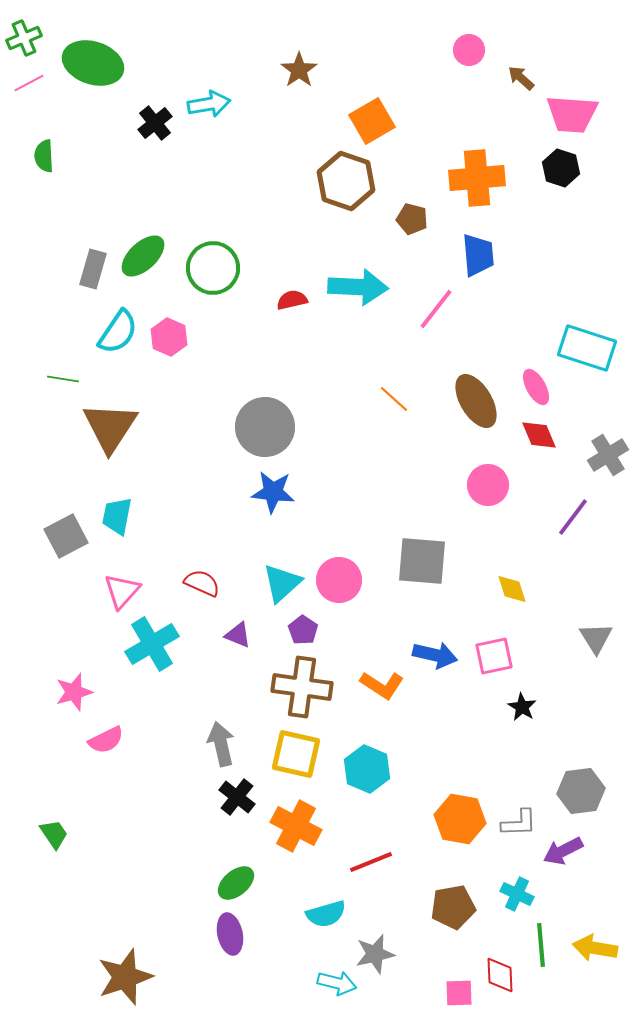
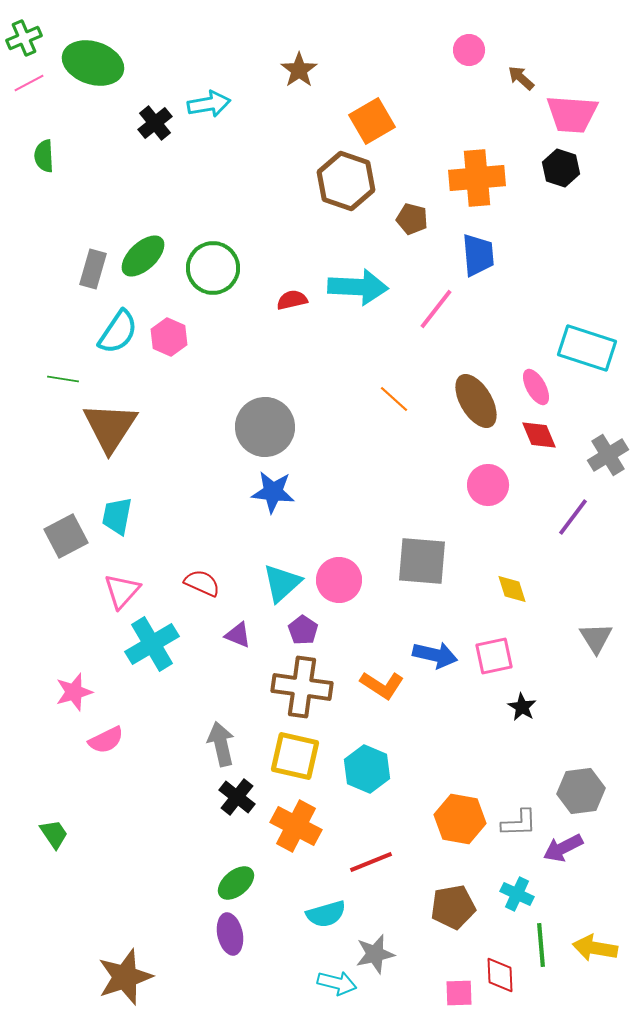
yellow square at (296, 754): moved 1 px left, 2 px down
purple arrow at (563, 851): moved 3 px up
